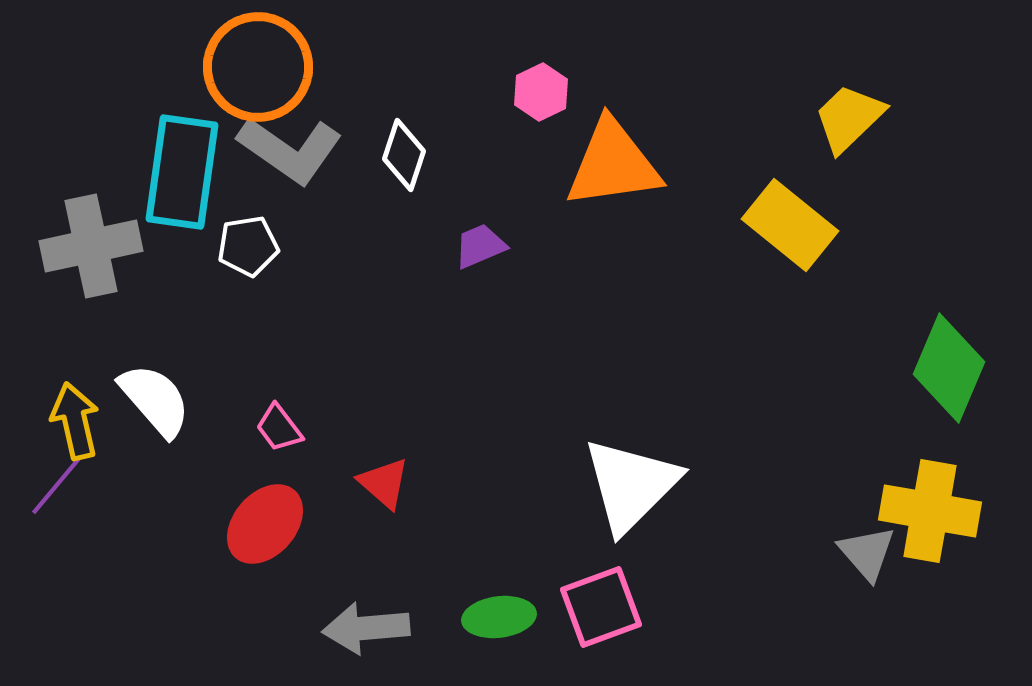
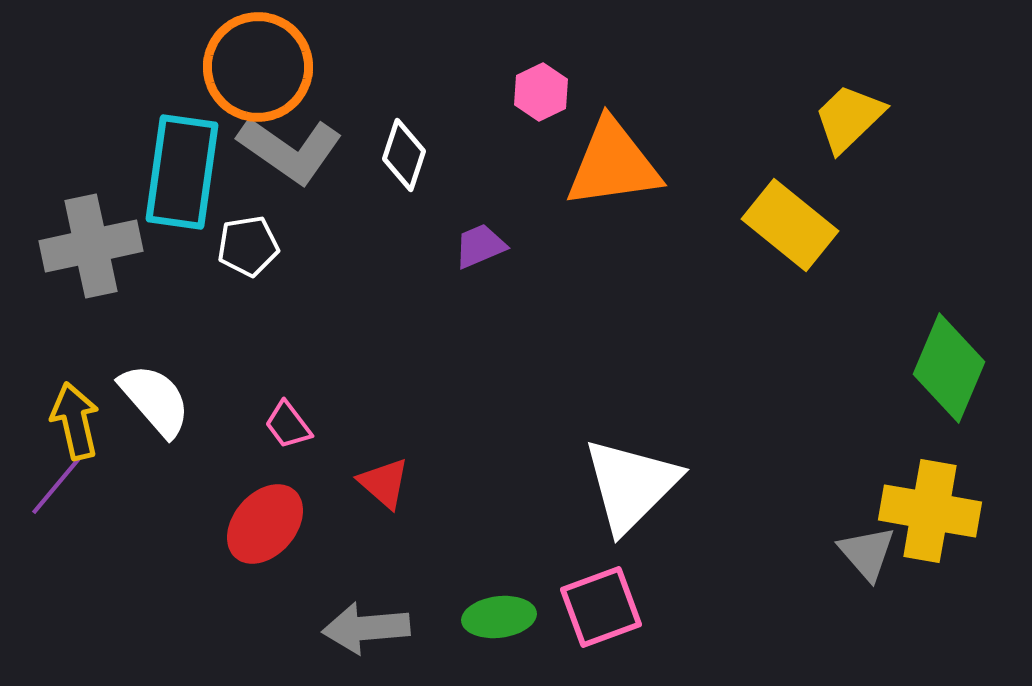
pink trapezoid: moved 9 px right, 3 px up
